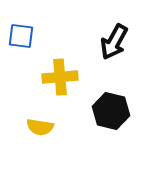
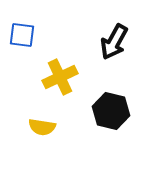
blue square: moved 1 px right, 1 px up
yellow cross: rotated 20 degrees counterclockwise
yellow semicircle: moved 2 px right
